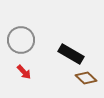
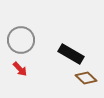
red arrow: moved 4 px left, 3 px up
